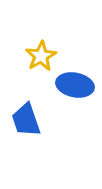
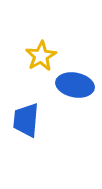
blue trapezoid: rotated 24 degrees clockwise
